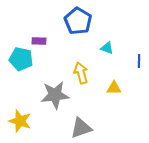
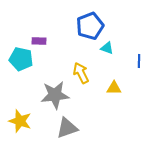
blue pentagon: moved 12 px right, 5 px down; rotated 20 degrees clockwise
yellow arrow: rotated 10 degrees counterclockwise
gray triangle: moved 14 px left
